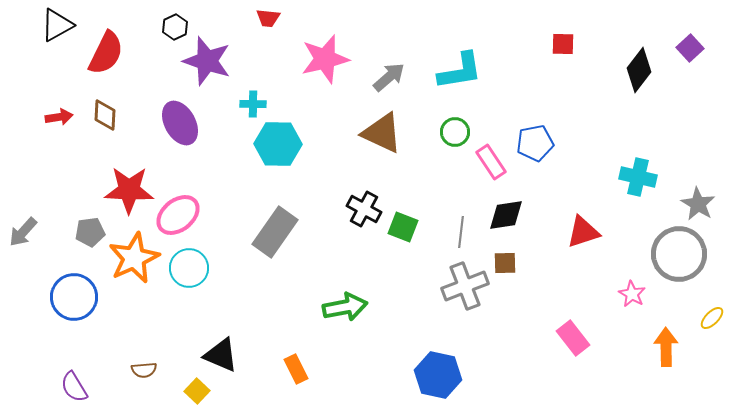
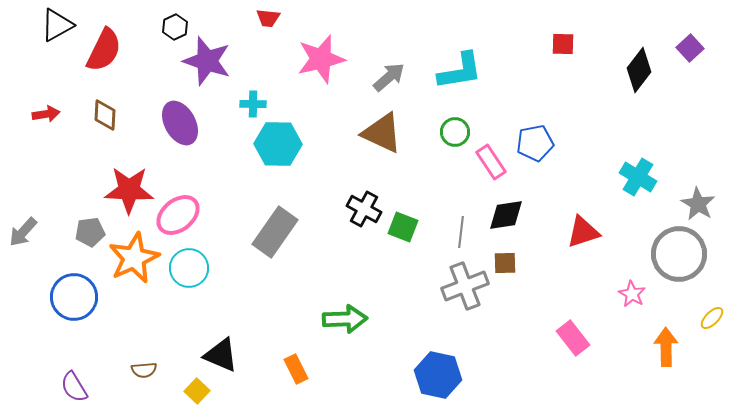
red semicircle at (106, 53): moved 2 px left, 3 px up
pink star at (325, 59): moved 4 px left
red arrow at (59, 117): moved 13 px left, 3 px up
cyan cross at (638, 177): rotated 18 degrees clockwise
green arrow at (345, 307): moved 12 px down; rotated 9 degrees clockwise
